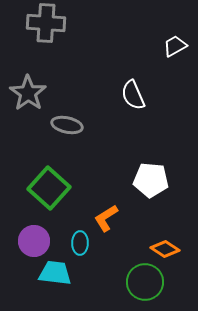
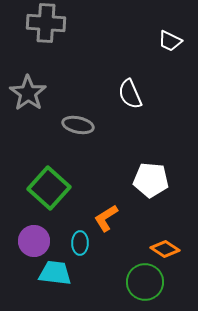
white trapezoid: moved 5 px left, 5 px up; rotated 125 degrees counterclockwise
white semicircle: moved 3 px left, 1 px up
gray ellipse: moved 11 px right
